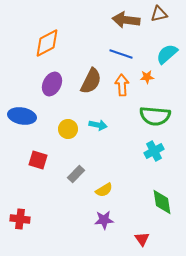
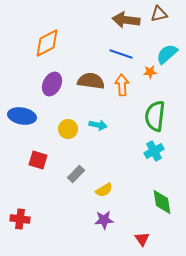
orange star: moved 3 px right, 5 px up
brown semicircle: rotated 108 degrees counterclockwise
green semicircle: rotated 92 degrees clockwise
